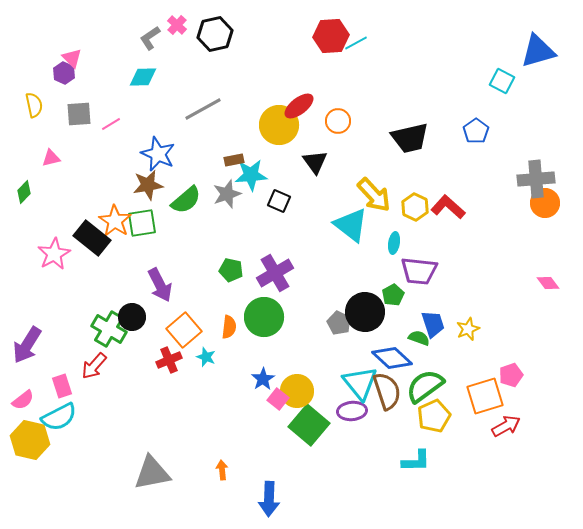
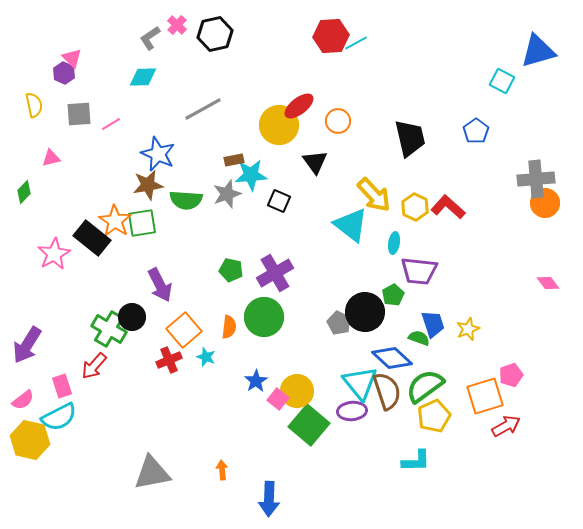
black trapezoid at (410, 138): rotated 90 degrees counterclockwise
green semicircle at (186, 200): rotated 44 degrees clockwise
blue star at (263, 379): moved 7 px left, 2 px down
